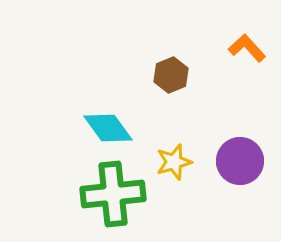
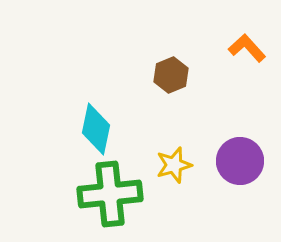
cyan diamond: moved 12 px left, 1 px down; rotated 48 degrees clockwise
yellow star: moved 3 px down
green cross: moved 3 px left
